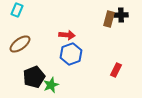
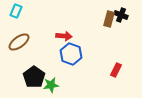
cyan rectangle: moved 1 px left, 1 px down
black cross: rotated 24 degrees clockwise
red arrow: moved 3 px left, 1 px down
brown ellipse: moved 1 px left, 2 px up
blue hexagon: rotated 20 degrees counterclockwise
black pentagon: rotated 15 degrees counterclockwise
green star: rotated 14 degrees clockwise
